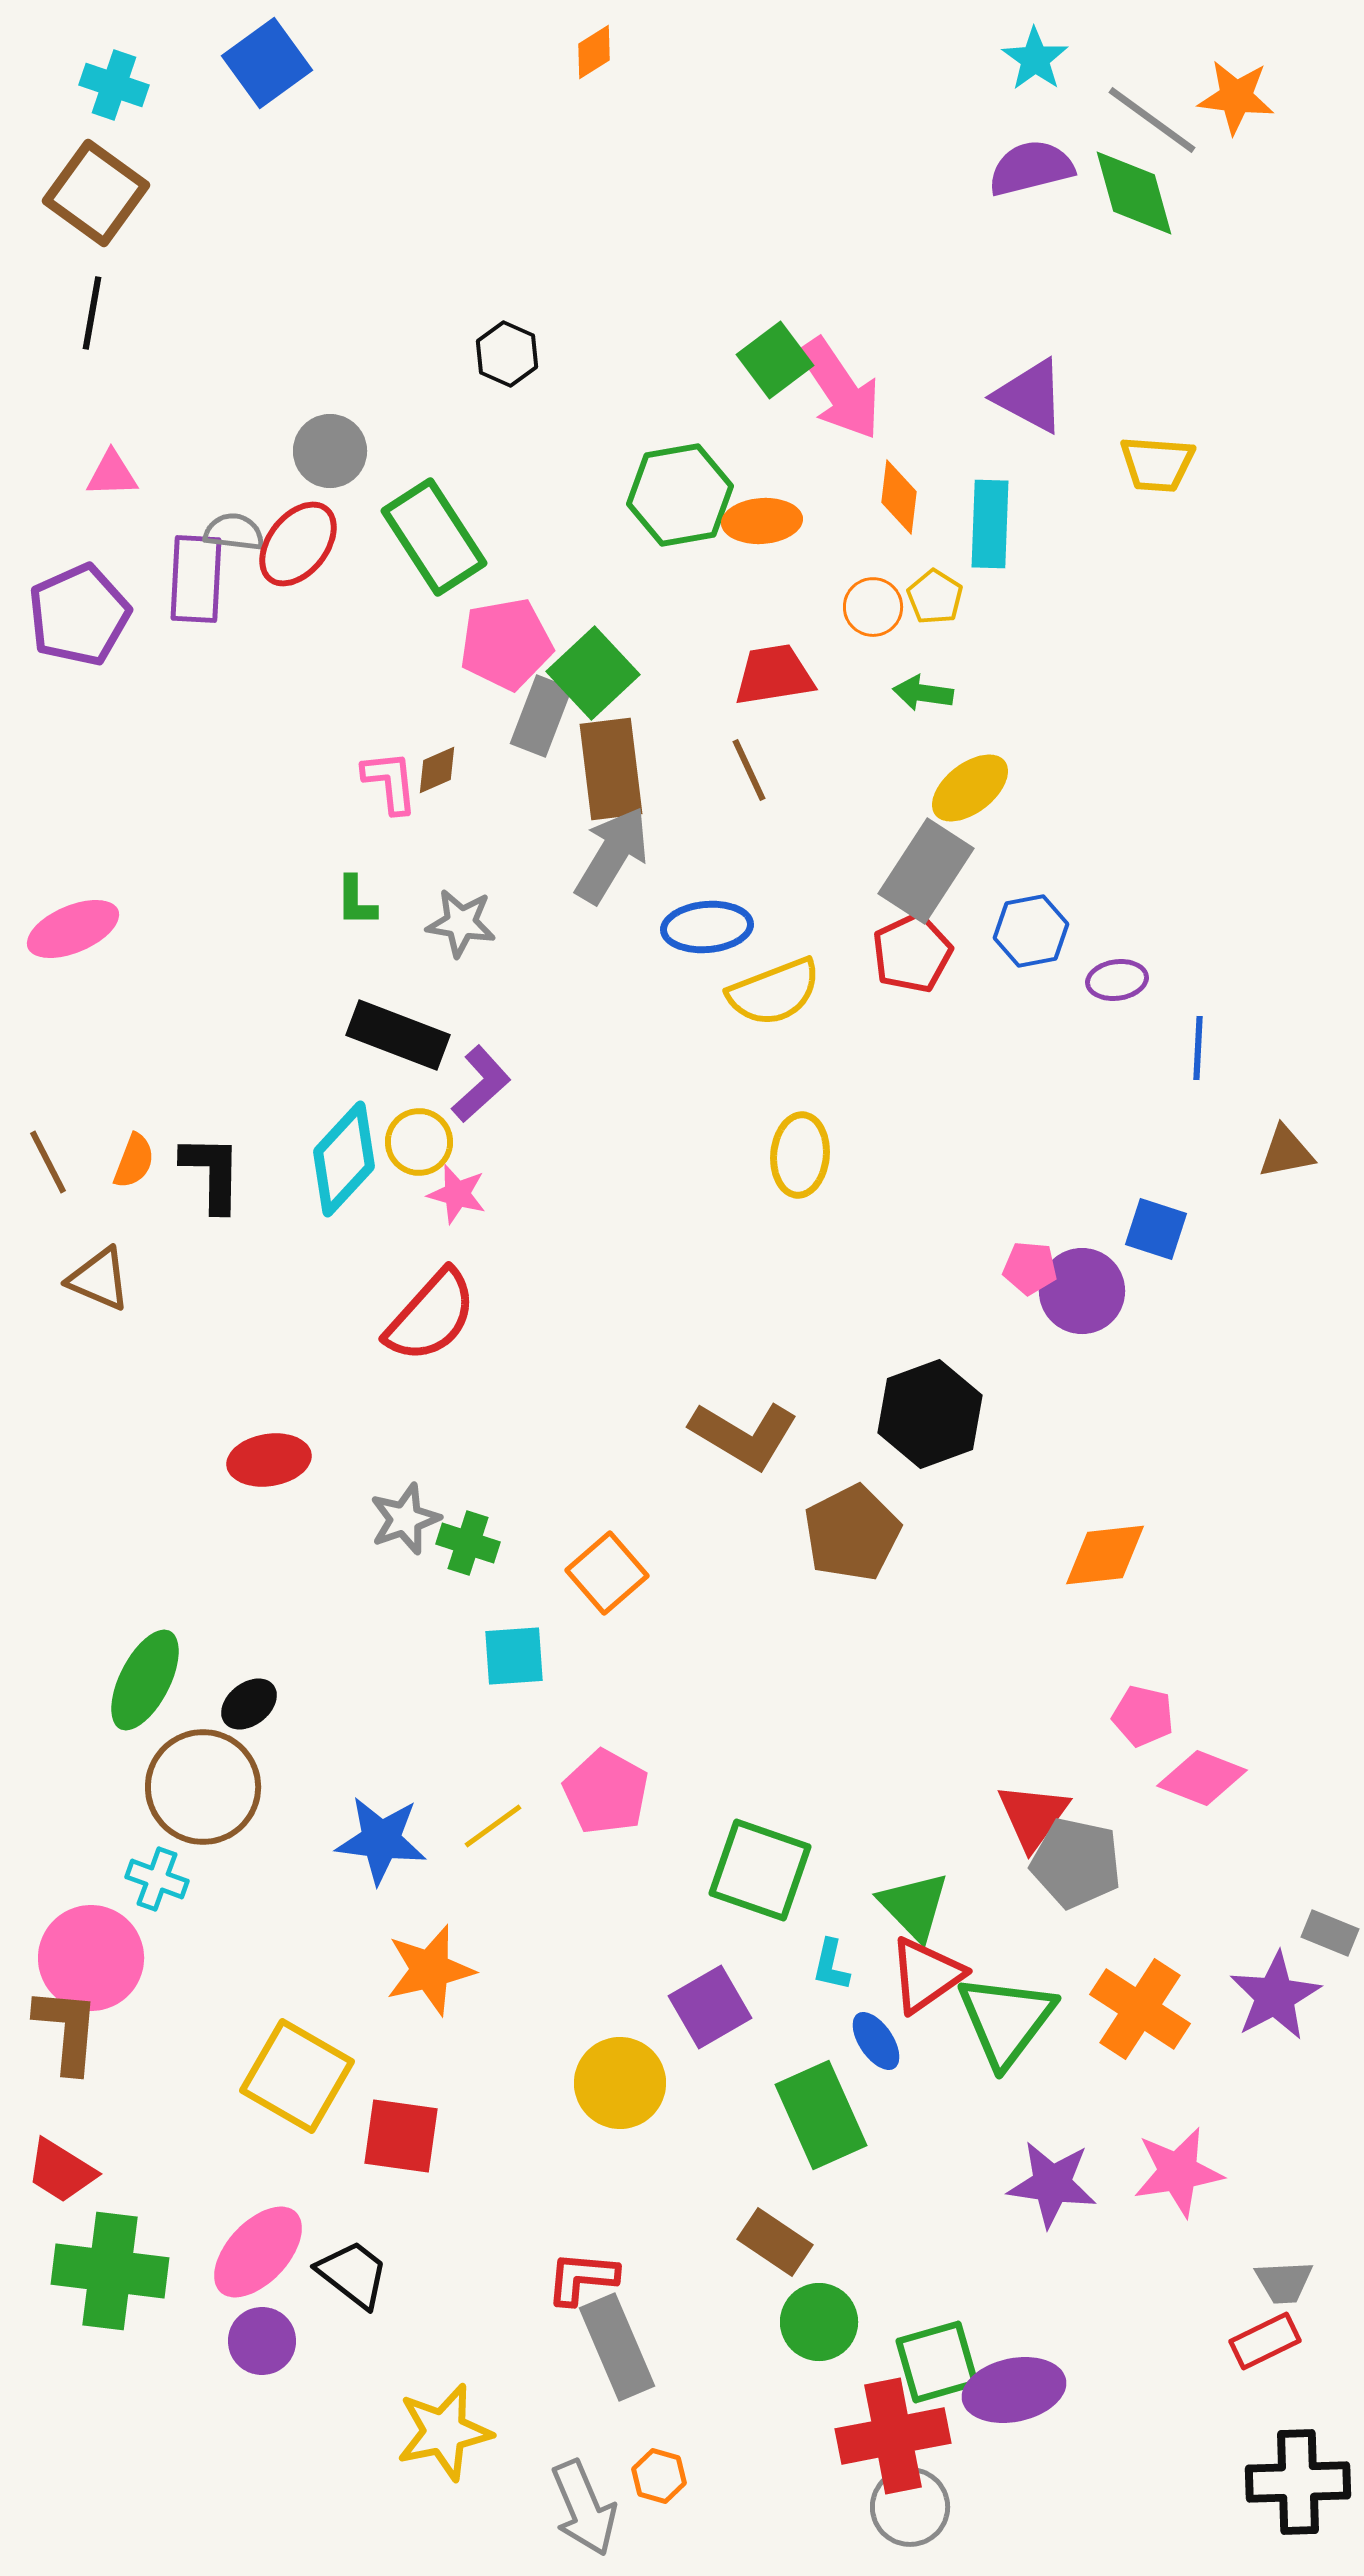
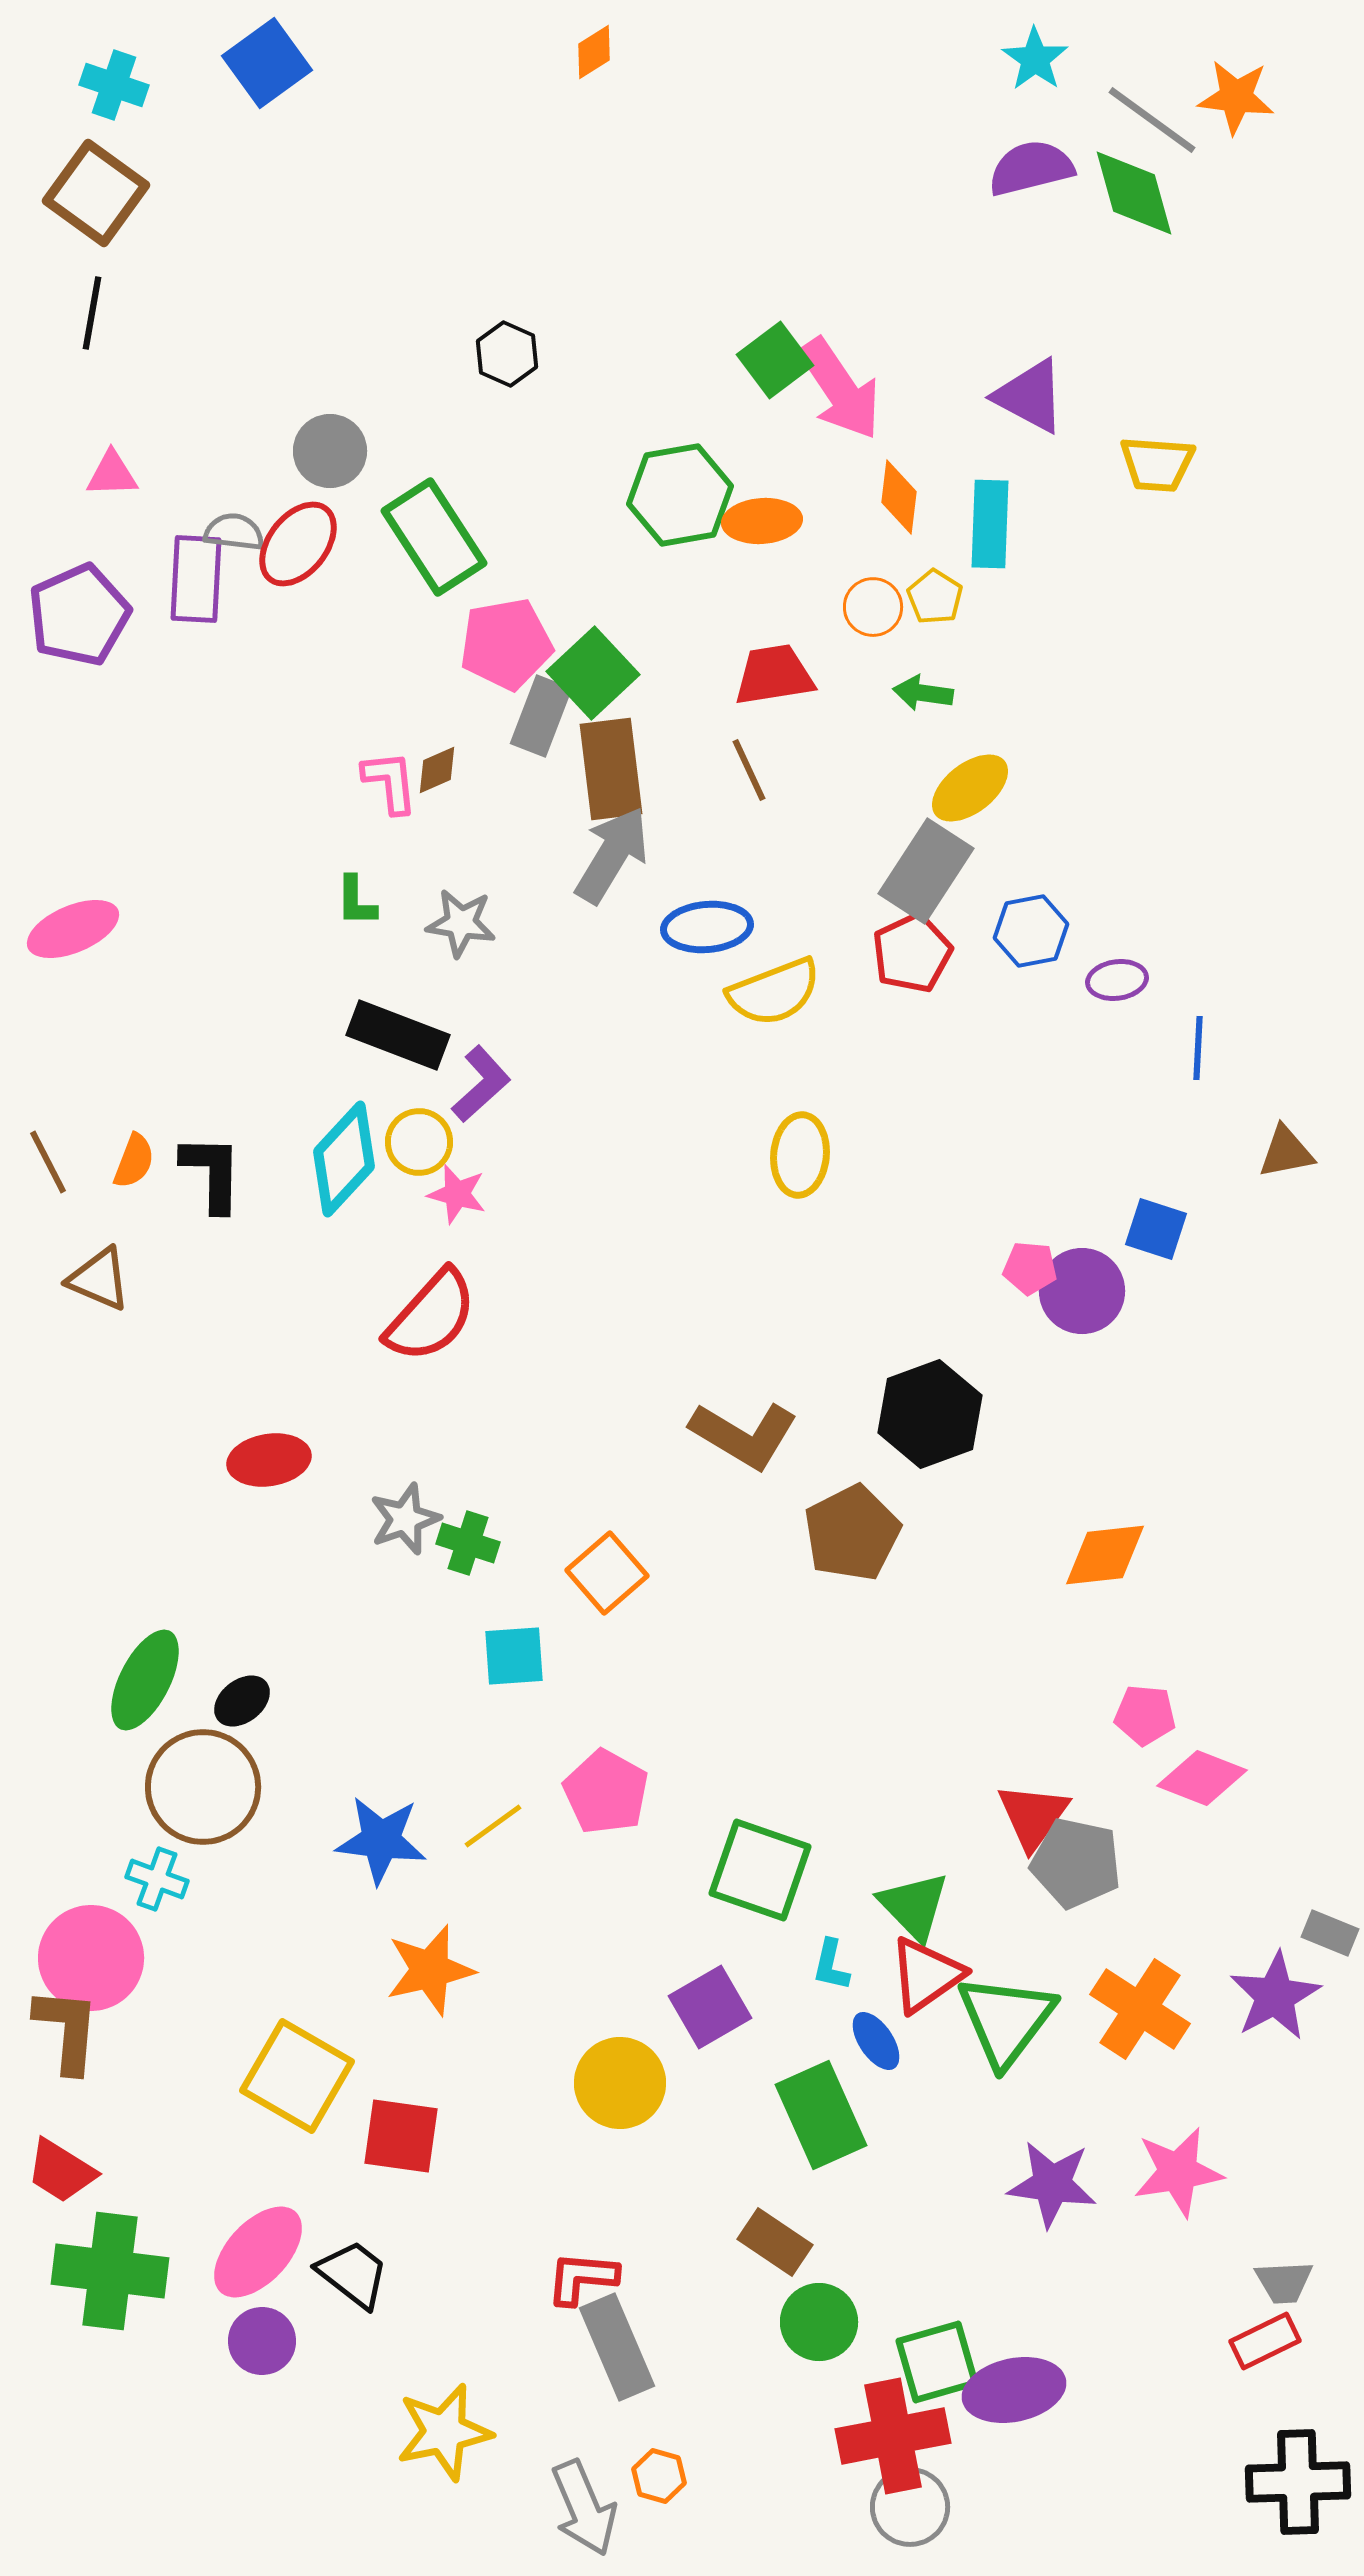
black ellipse at (249, 1704): moved 7 px left, 3 px up
pink pentagon at (1143, 1716): moved 2 px right, 1 px up; rotated 8 degrees counterclockwise
